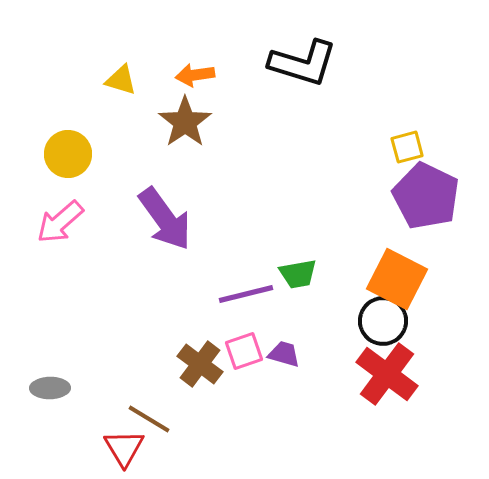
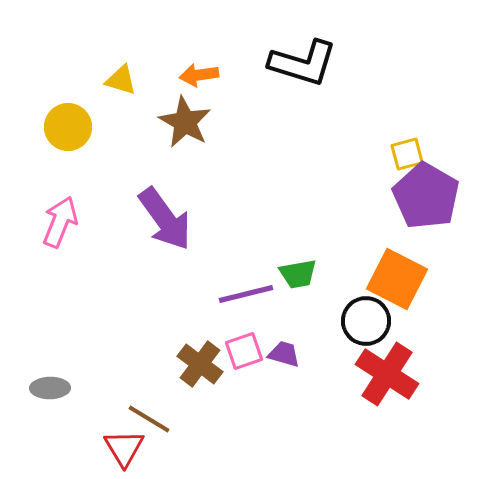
orange arrow: moved 4 px right
brown star: rotated 8 degrees counterclockwise
yellow square: moved 7 px down
yellow circle: moved 27 px up
purple pentagon: rotated 4 degrees clockwise
pink arrow: rotated 153 degrees clockwise
black circle: moved 17 px left
red cross: rotated 4 degrees counterclockwise
